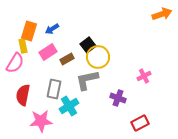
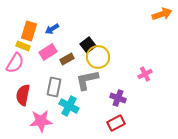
yellow rectangle: rotated 56 degrees counterclockwise
pink cross: moved 1 px right, 2 px up
gray rectangle: moved 2 px up
cyan cross: rotated 30 degrees counterclockwise
red rectangle: moved 24 px left
